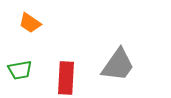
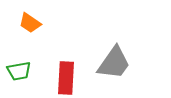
gray trapezoid: moved 4 px left, 2 px up
green trapezoid: moved 1 px left, 1 px down
